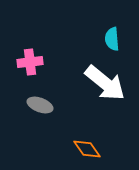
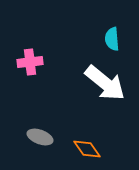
gray ellipse: moved 32 px down
